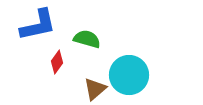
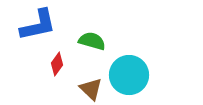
green semicircle: moved 5 px right, 2 px down
red diamond: moved 2 px down
brown triangle: moved 4 px left; rotated 35 degrees counterclockwise
